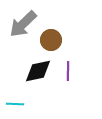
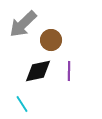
purple line: moved 1 px right
cyan line: moved 7 px right; rotated 54 degrees clockwise
